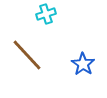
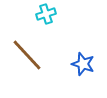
blue star: rotated 15 degrees counterclockwise
